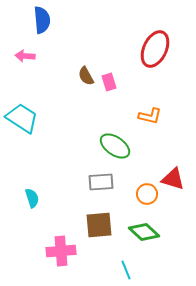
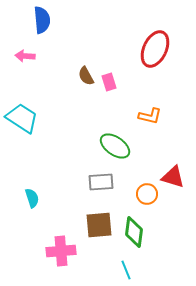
red triangle: moved 2 px up
green diamond: moved 10 px left; rotated 56 degrees clockwise
